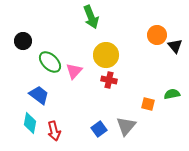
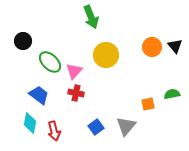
orange circle: moved 5 px left, 12 px down
red cross: moved 33 px left, 13 px down
orange square: rotated 24 degrees counterclockwise
blue square: moved 3 px left, 2 px up
